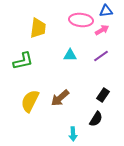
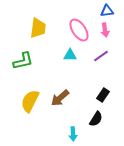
blue triangle: moved 1 px right
pink ellipse: moved 2 px left, 10 px down; rotated 50 degrees clockwise
pink arrow: moved 3 px right; rotated 112 degrees clockwise
